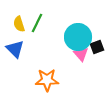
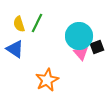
cyan circle: moved 1 px right, 1 px up
blue triangle: rotated 12 degrees counterclockwise
pink triangle: moved 1 px up
orange star: rotated 25 degrees counterclockwise
